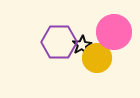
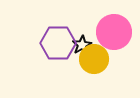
purple hexagon: moved 1 px left, 1 px down
yellow circle: moved 3 px left, 1 px down
